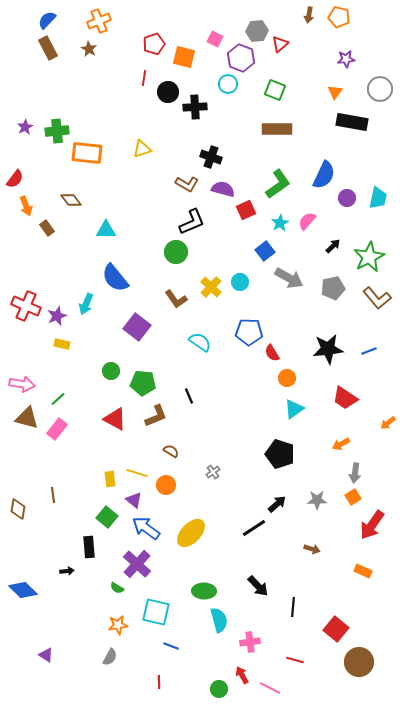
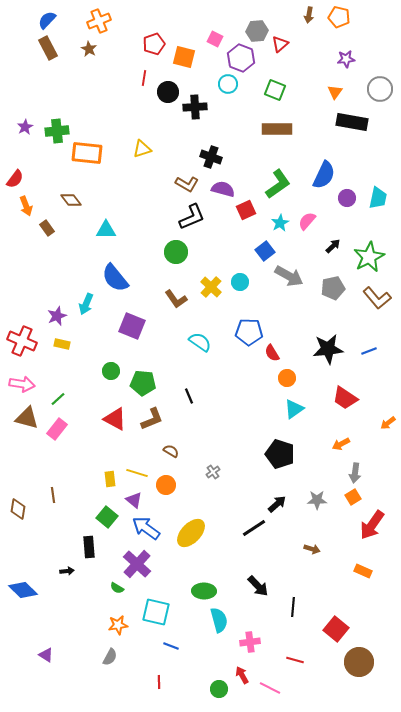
black L-shape at (192, 222): moved 5 px up
gray arrow at (289, 278): moved 2 px up
red cross at (26, 306): moved 4 px left, 35 px down
purple square at (137, 327): moved 5 px left, 1 px up; rotated 16 degrees counterclockwise
brown L-shape at (156, 416): moved 4 px left, 3 px down
